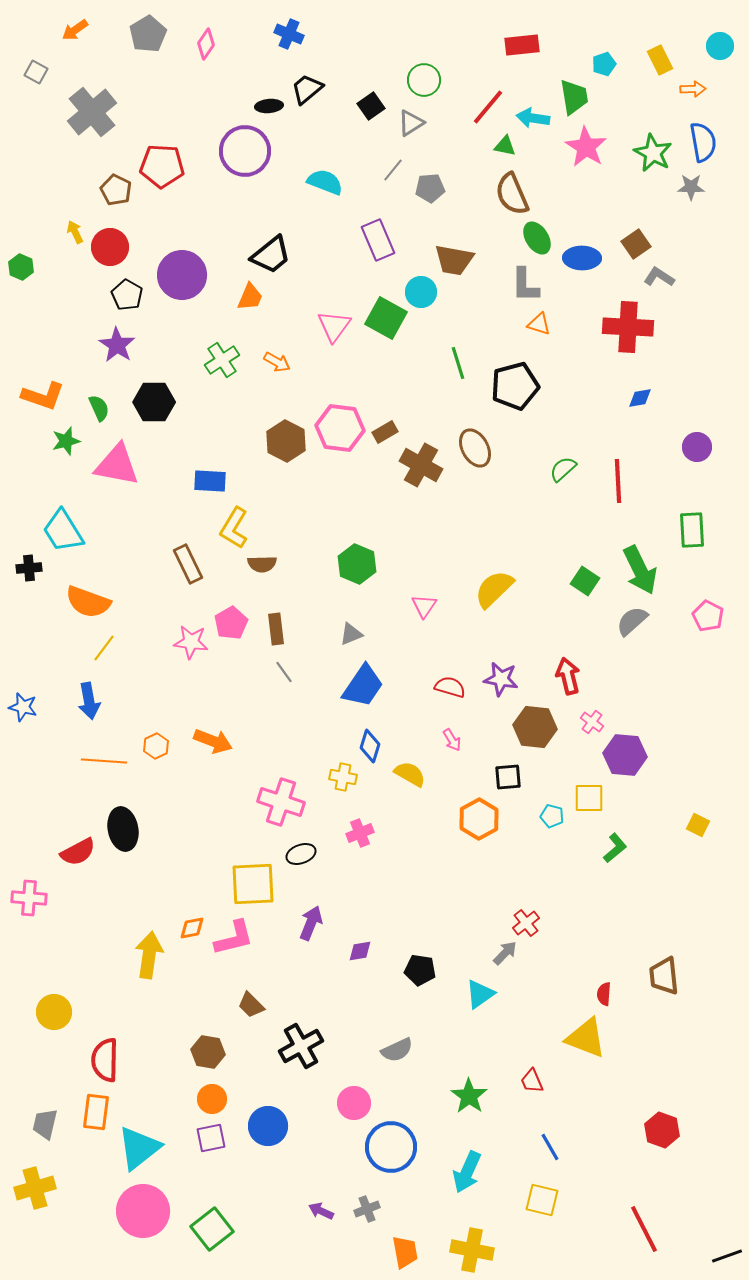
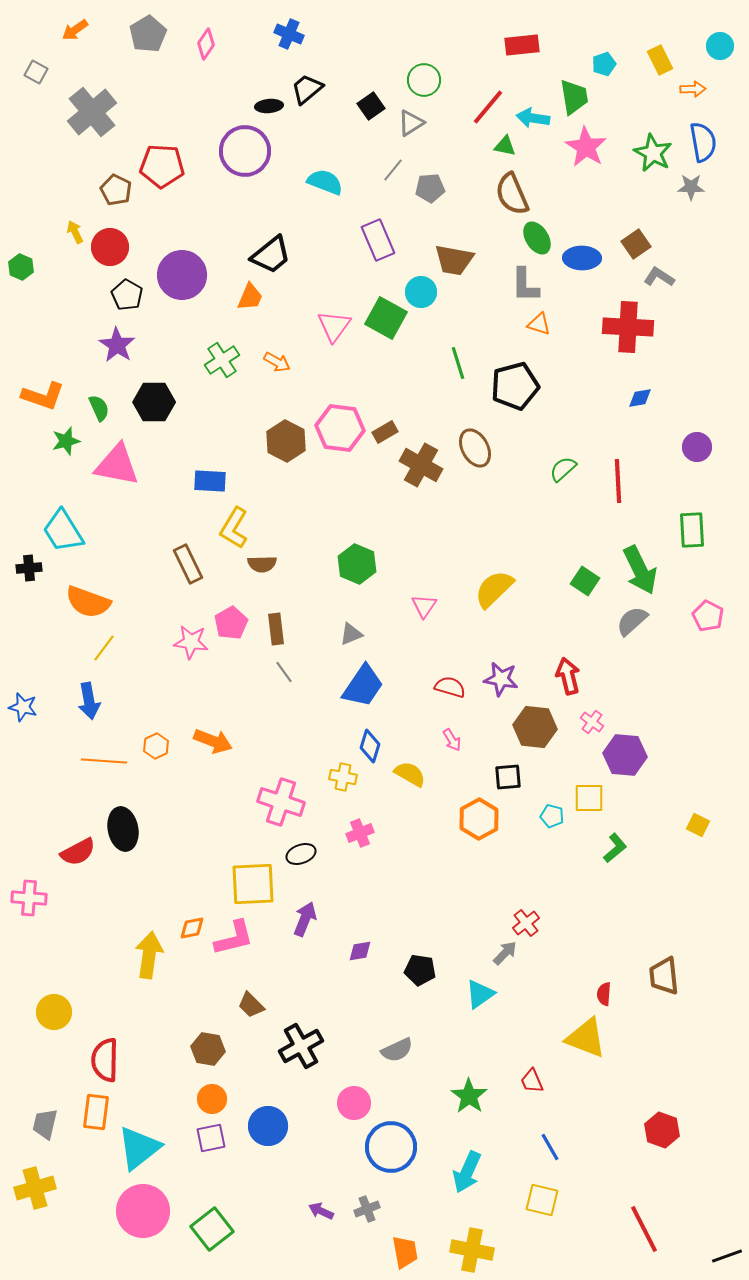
purple arrow at (311, 923): moved 6 px left, 4 px up
brown hexagon at (208, 1052): moved 3 px up
